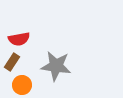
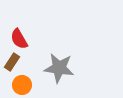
red semicircle: rotated 70 degrees clockwise
gray star: moved 3 px right, 2 px down
